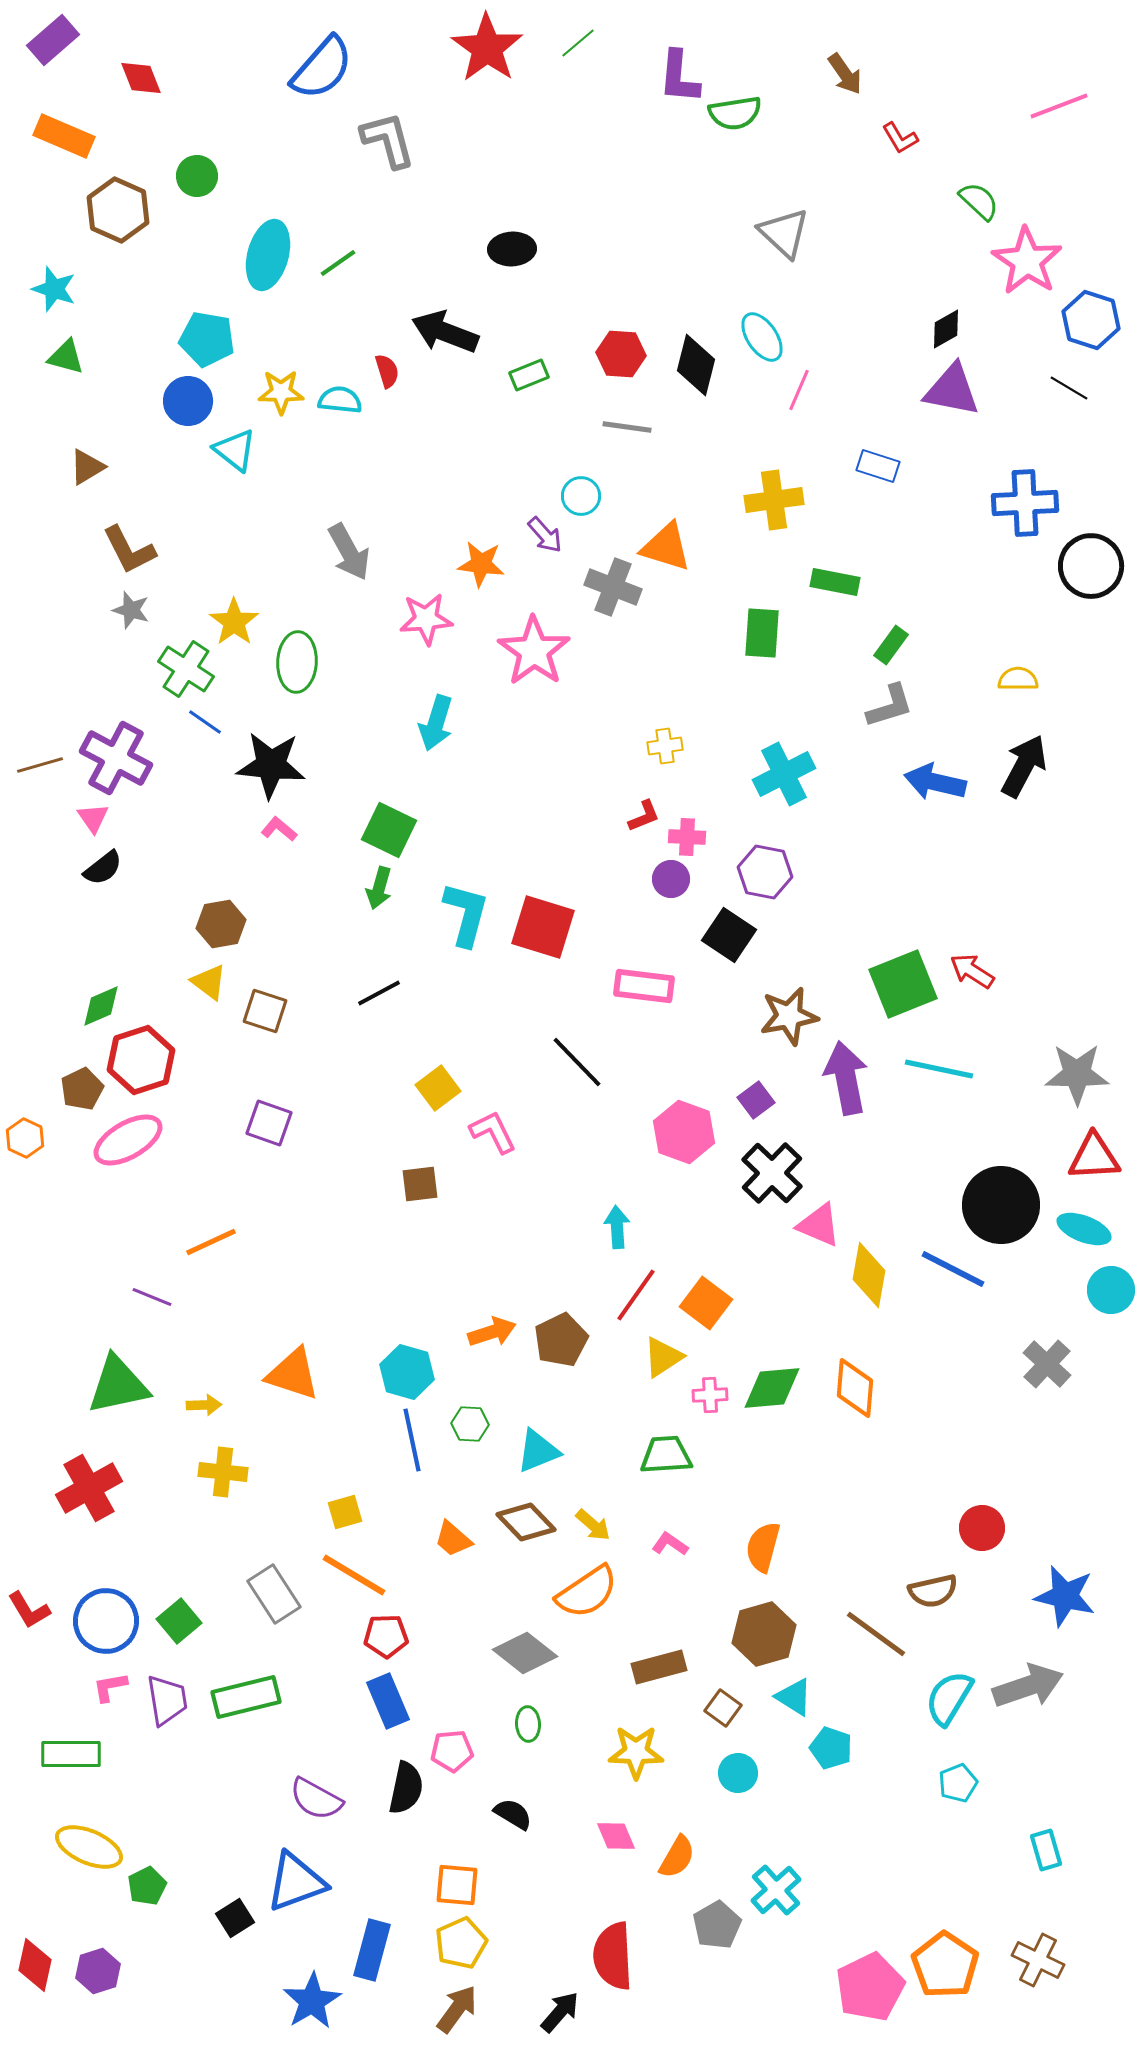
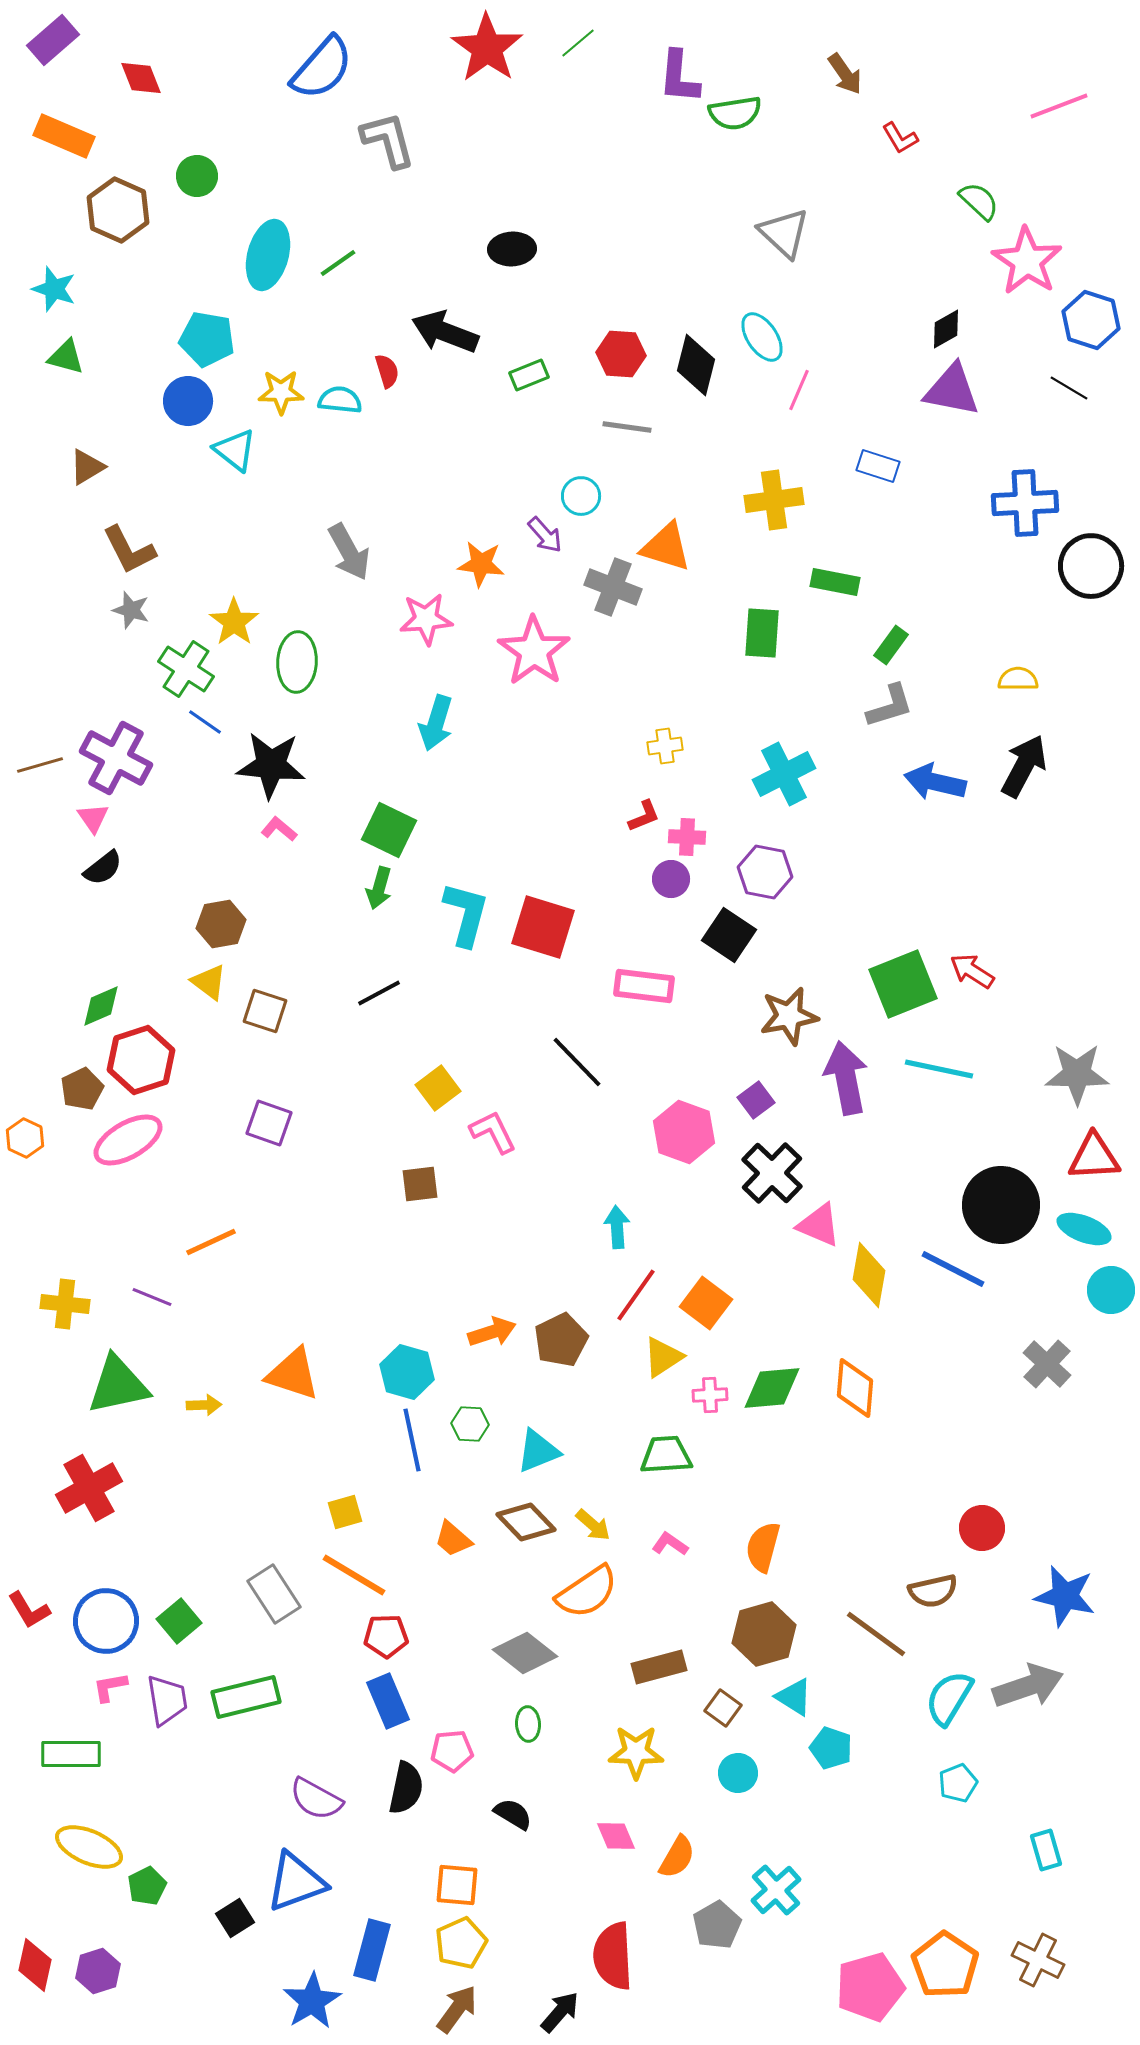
yellow cross at (223, 1472): moved 158 px left, 168 px up
pink pentagon at (870, 1987): rotated 10 degrees clockwise
